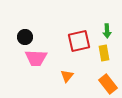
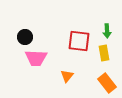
red square: rotated 20 degrees clockwise
orange rectangle: moved 1 px left, 1 px up
